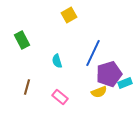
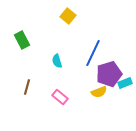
yellow square: moved 1 px left, 1 px down; rotated 21 degrees counterclockwise
